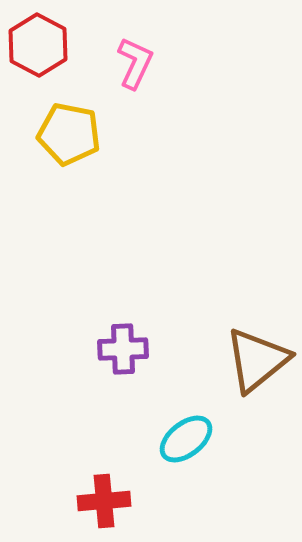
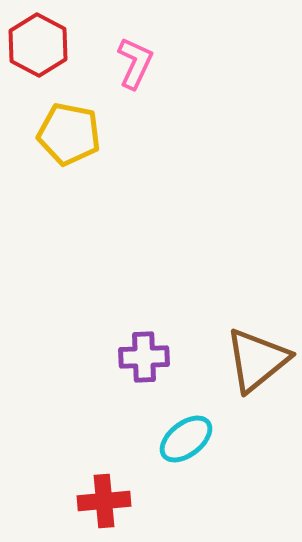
purple cross: moved 21 px right, 8 px down
